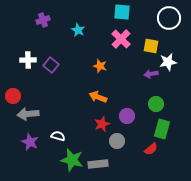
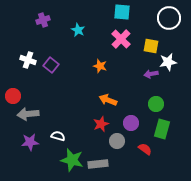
white cross: rotated 21 degrees clockwise
orange arrow: moved 10 px right, 3 px down
purple circle: moved 4 px right, 7 px down
red star: moved 1 px left
purple star: rotated 30 degrees counterclockwise
red semicircle: moved 6 px left; rotated 104 degrees counterclockwise
